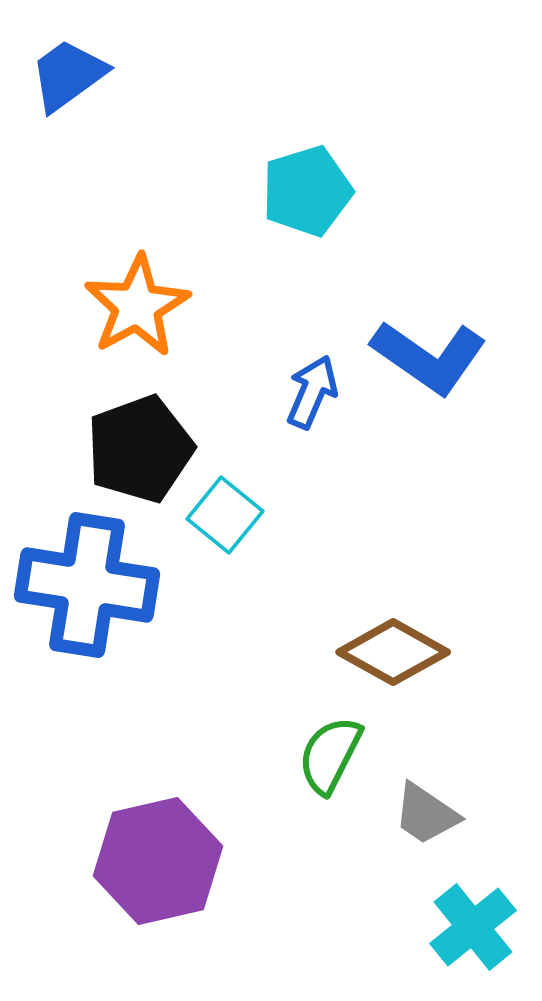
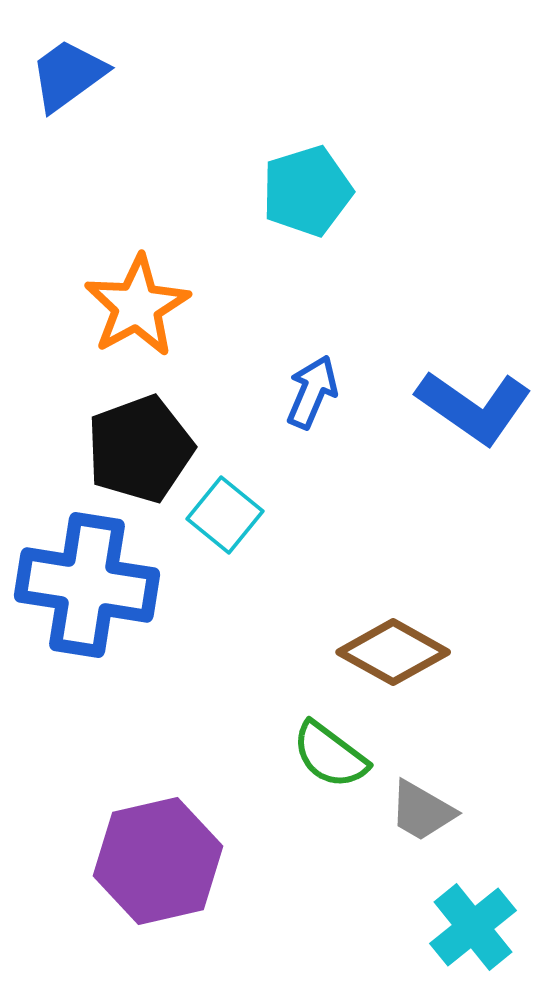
blue L-shape: moved 45 px right, 50 px down
green semicircle: rotated 80 degrees counterclockwise
gray trapezoid: moved 4 px left, 3 px up; rotated 4 degrees counterclockwise
